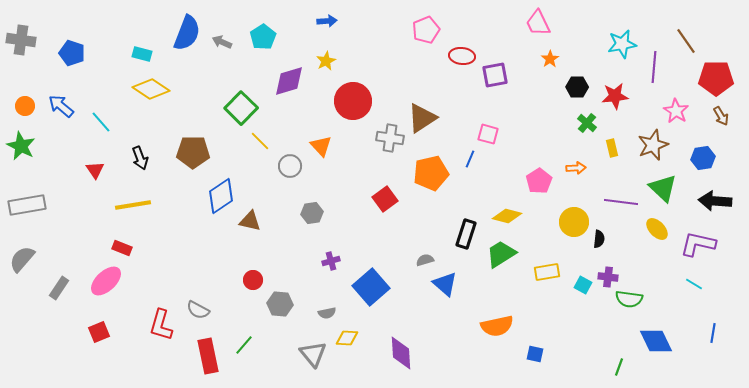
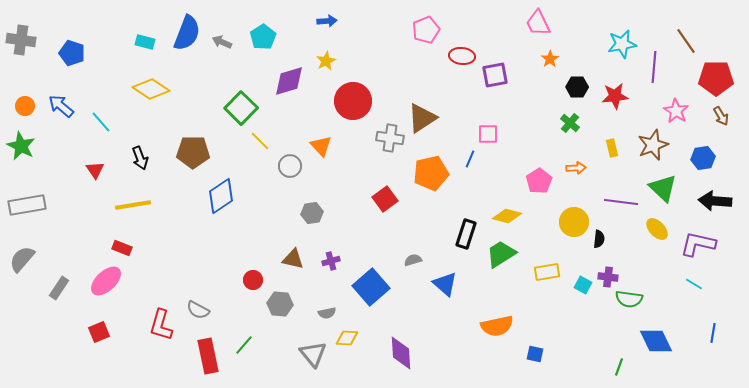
cyan rectangle at (142, 54): moved 3 px right, 12 px up
green cross at (587, 123): moved 17 px left
pink square at (488, 134): rotated 15 degrees counterclockwise
brown triangle at (250, 221): moved 43 px right, 38 px down
gray semicircle at (425, 260): moved 12 px left
